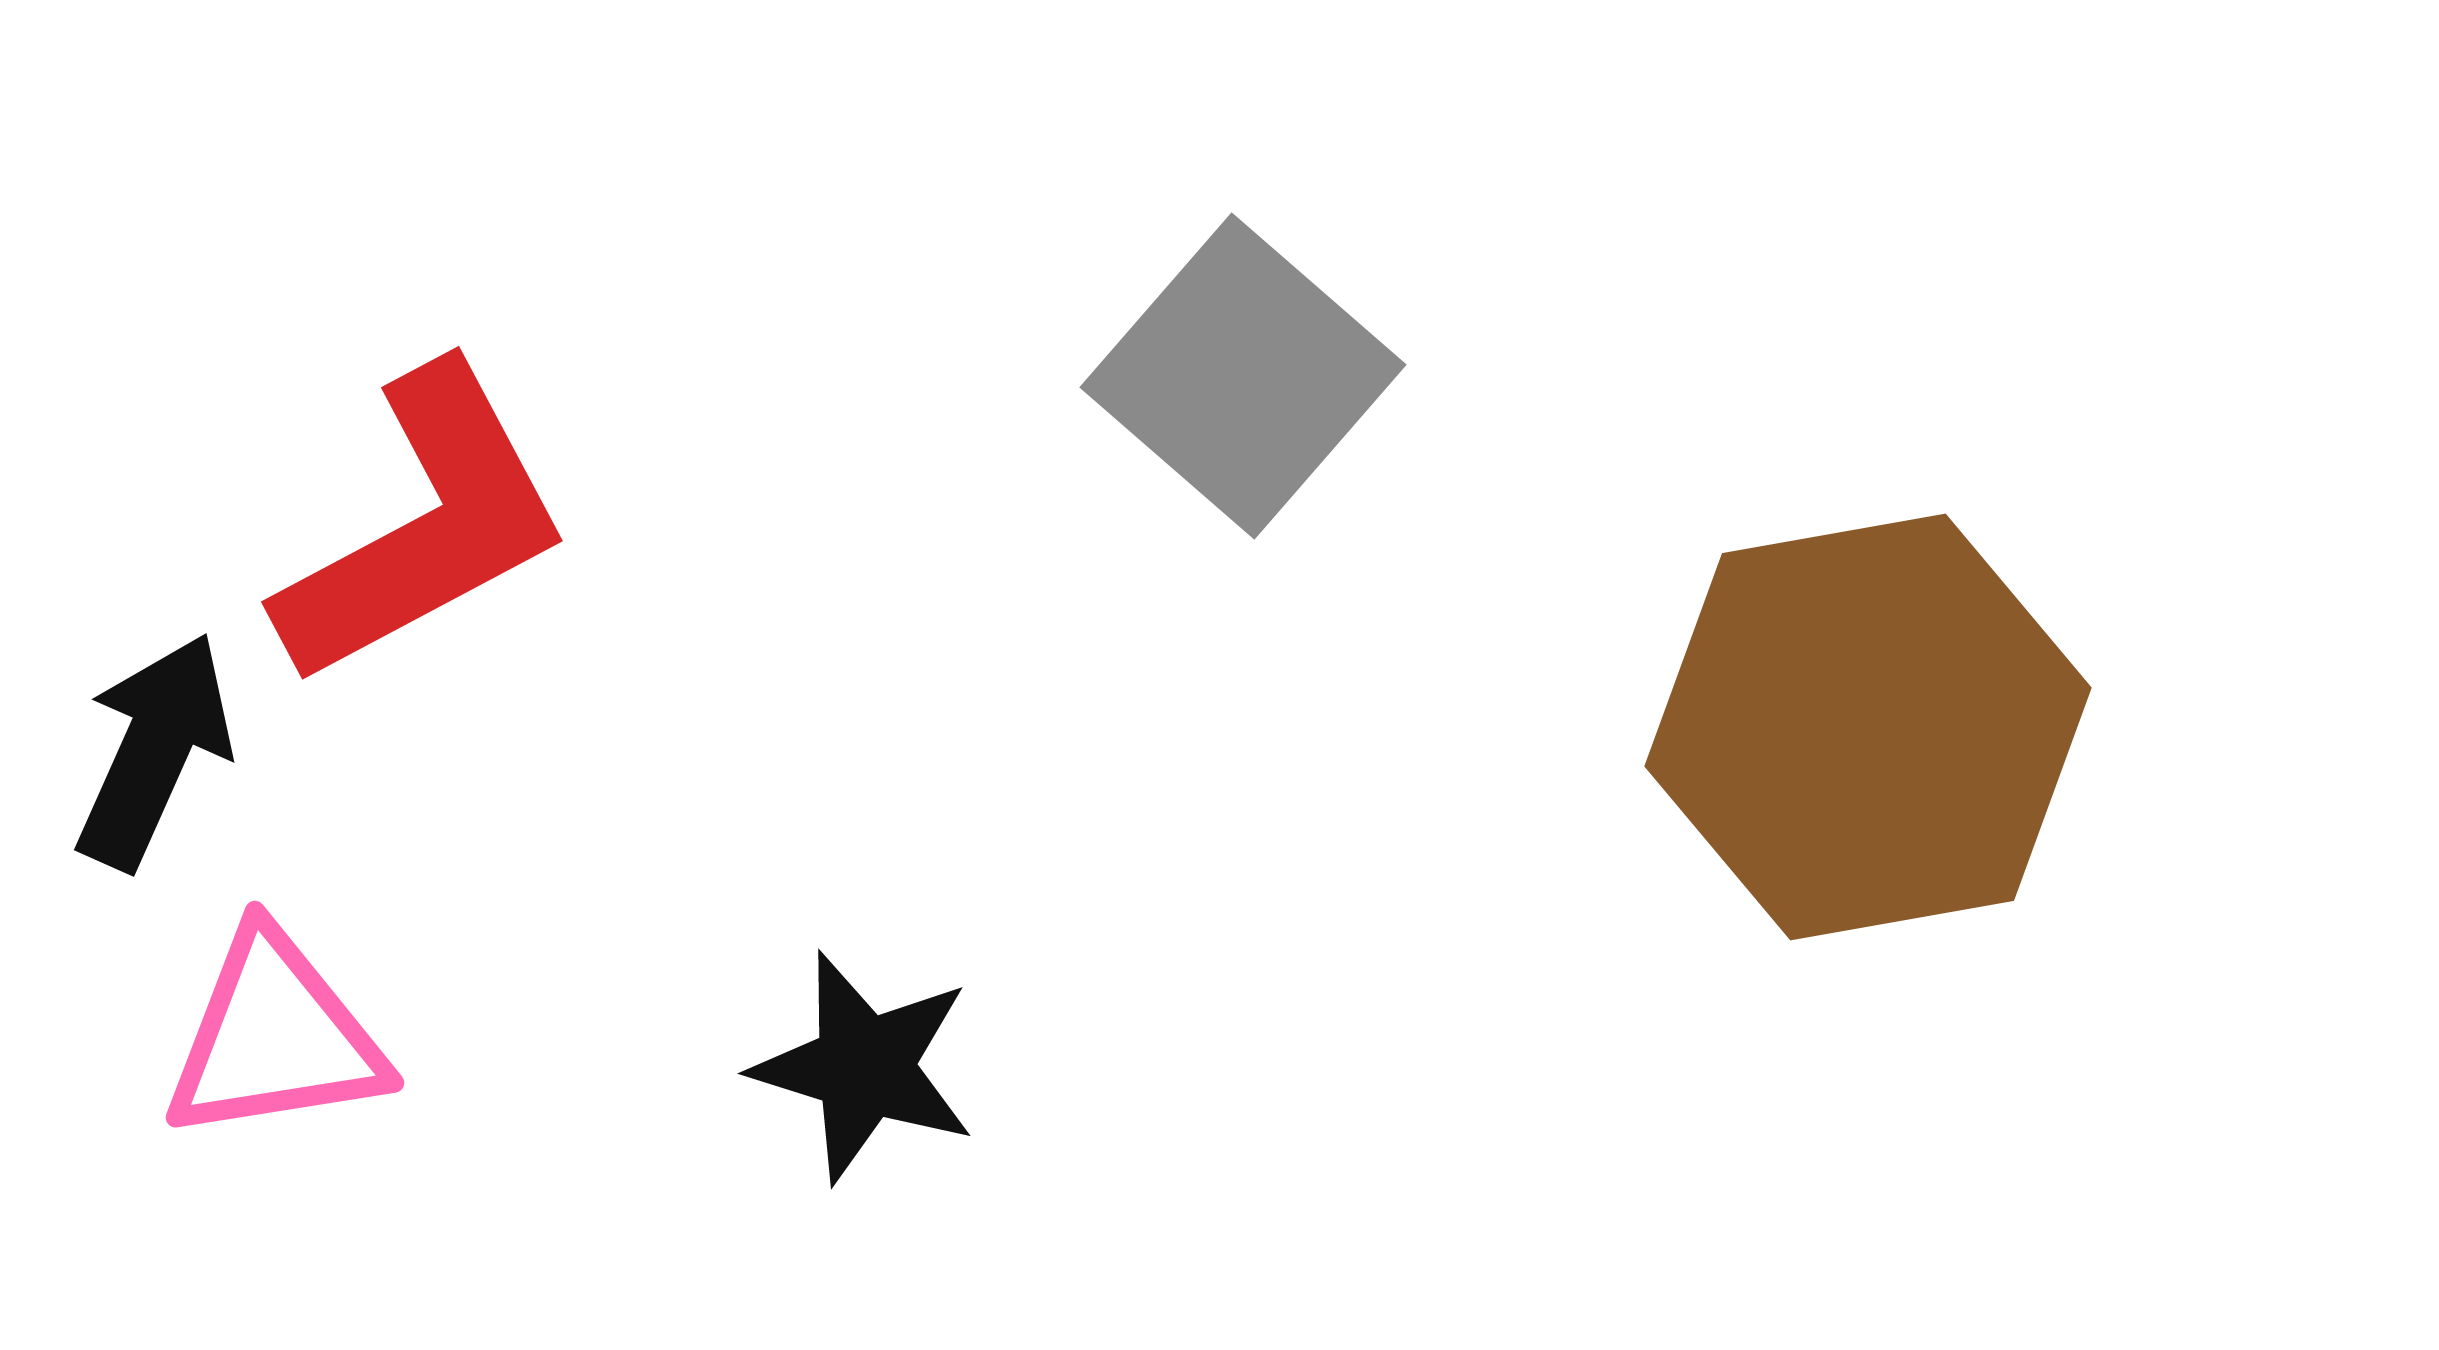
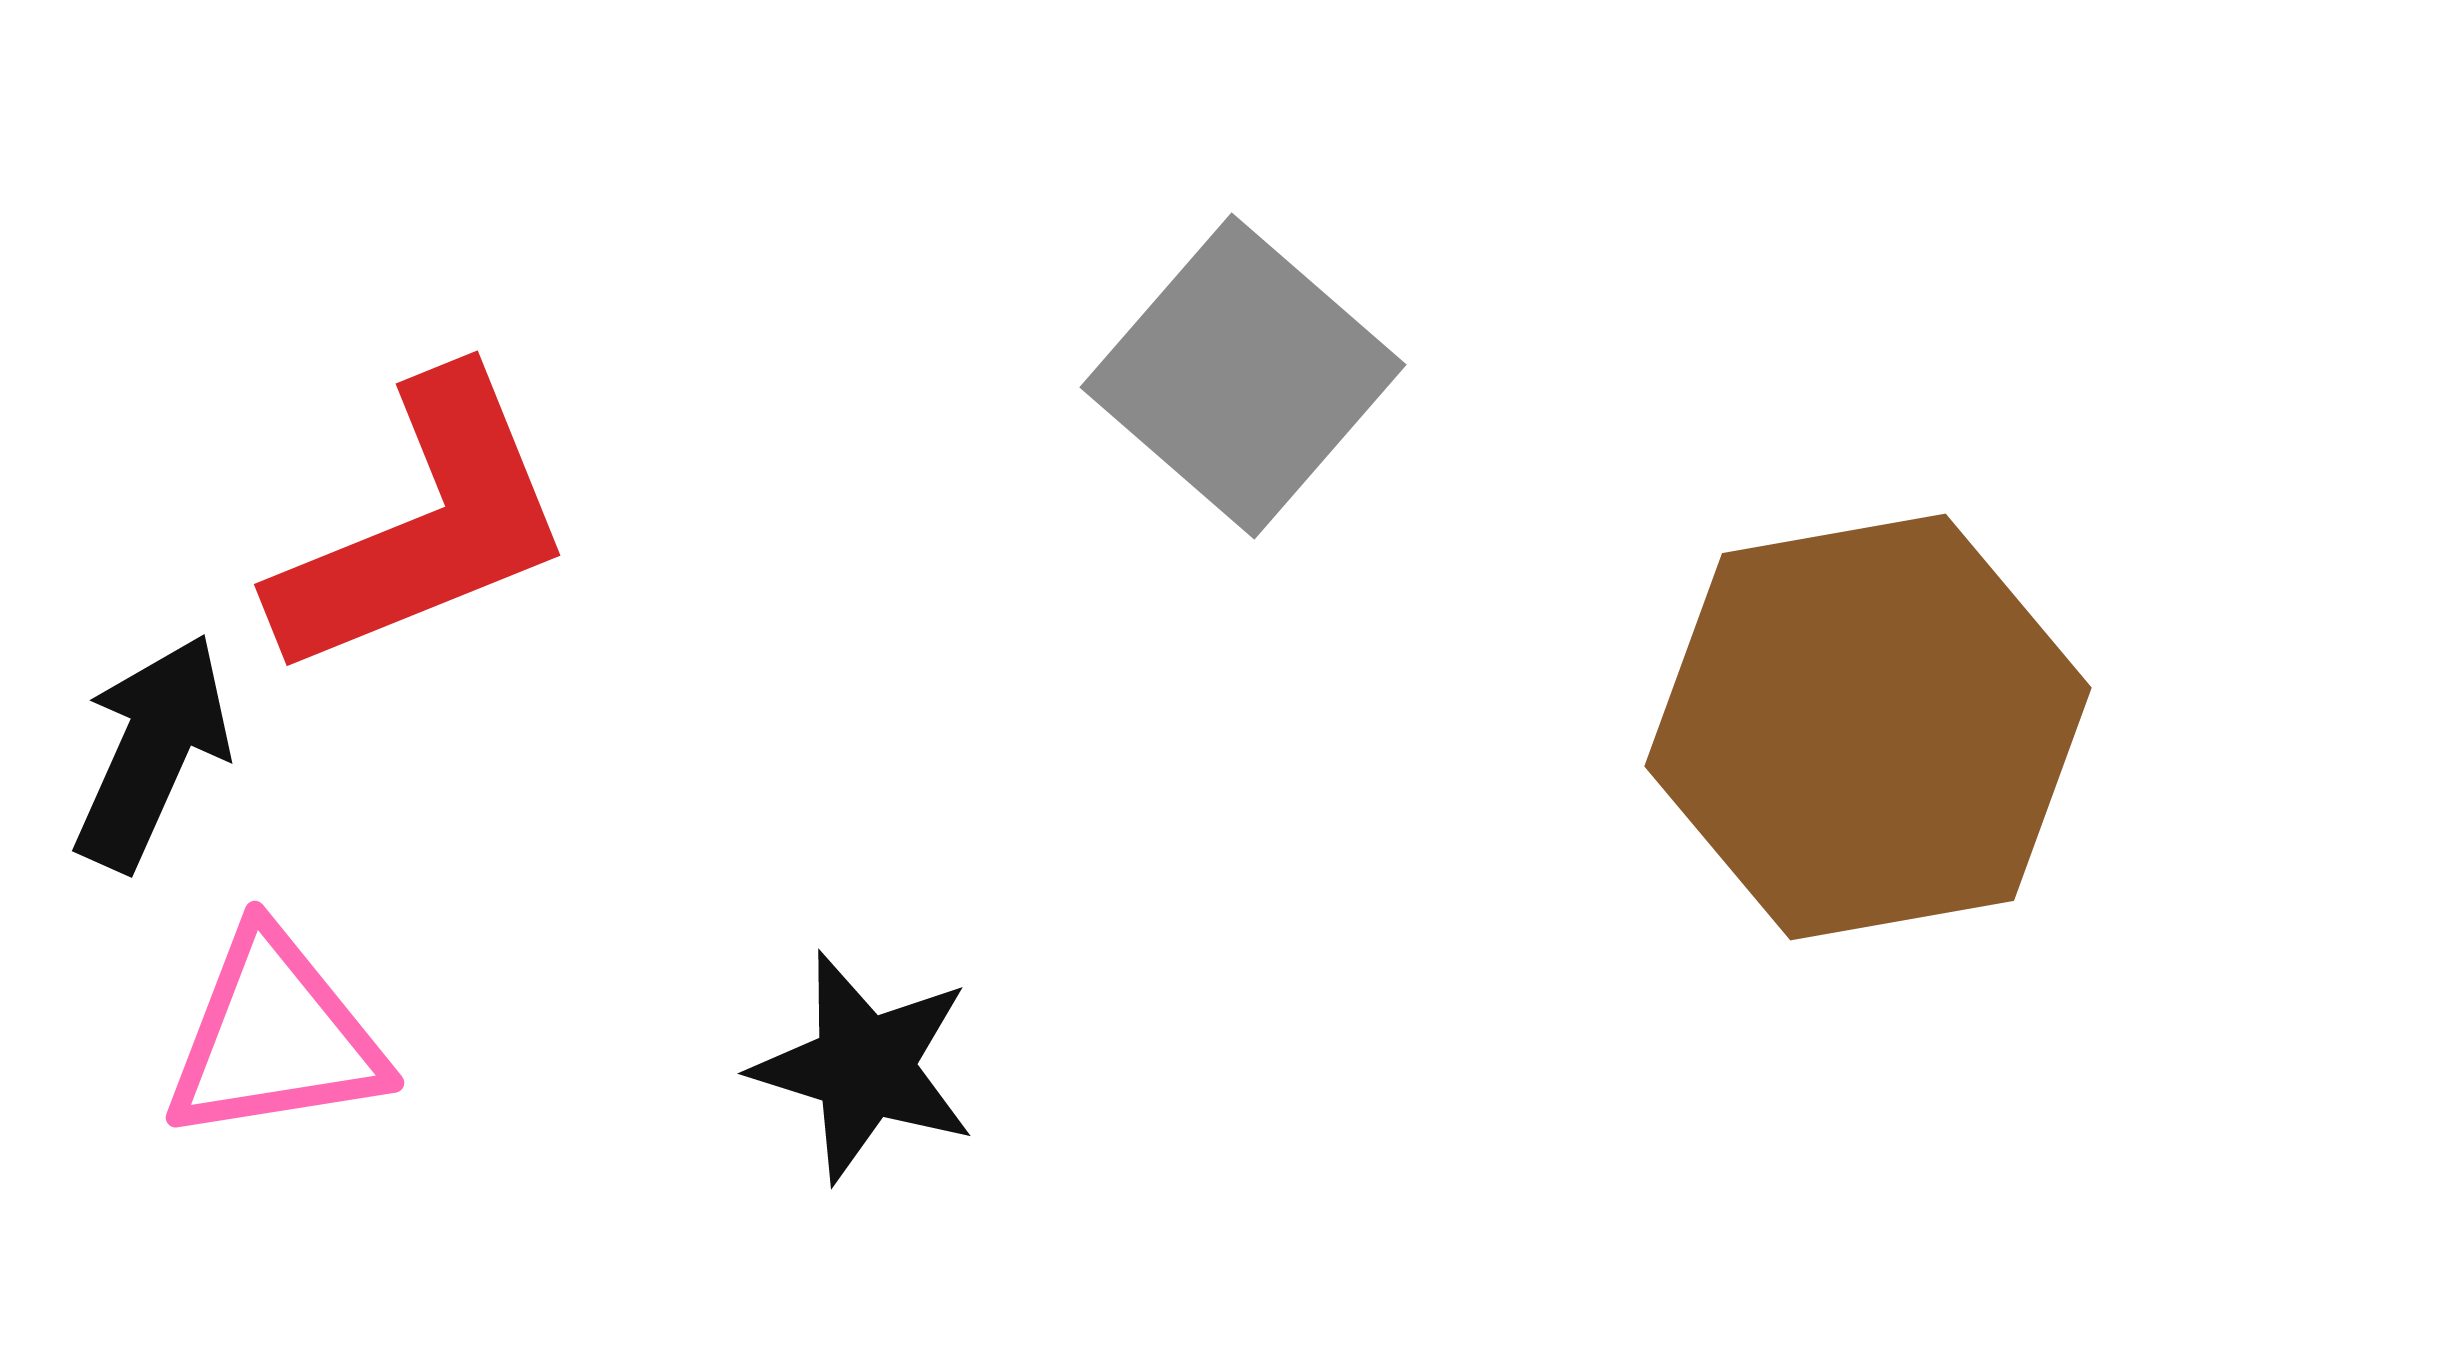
red L-shape: rotated 6 degrees clockwise
black arrow: moved 2 px left, 1 px down
